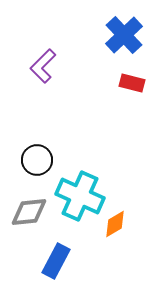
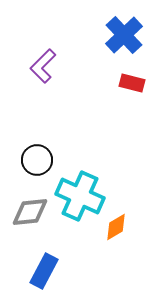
gray diamond: moved 1 px right
orange diamond: moved 1 px right, 3 px down
blue rectangle: moved 12 px left, 10 px down
